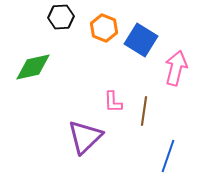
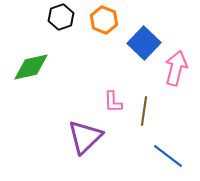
black hexagon: rotated 15 degrees counterclockwise
orange hexagon: moved 8 px up
blue square: moved 3 px right, 3 px down; rotated 12 degrees clockwise
green diamond: moved 2 px left
blue line: rotated 72 degrees counterclockwise
